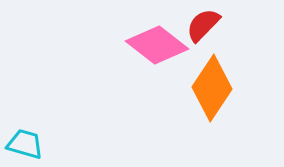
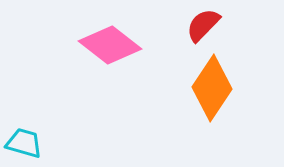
pink diamond: moved 47 px left
cyan trapezoid: moved 1 px left, 1 px up
